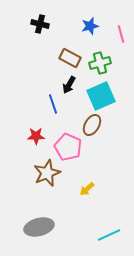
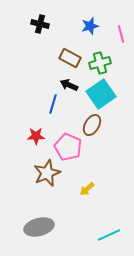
black arrow: rotated 84 degrees clockwise
cyan square: moved 2 px up; rotated 12 degrees counterclockwise
blue line: rotated 36 degrees clockwise
